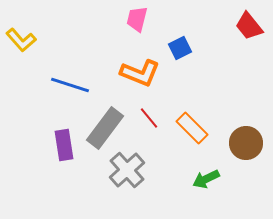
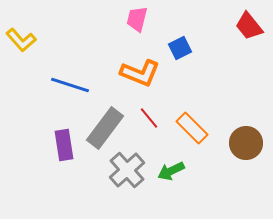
green arrow: moved 35 px left, 8 px up
